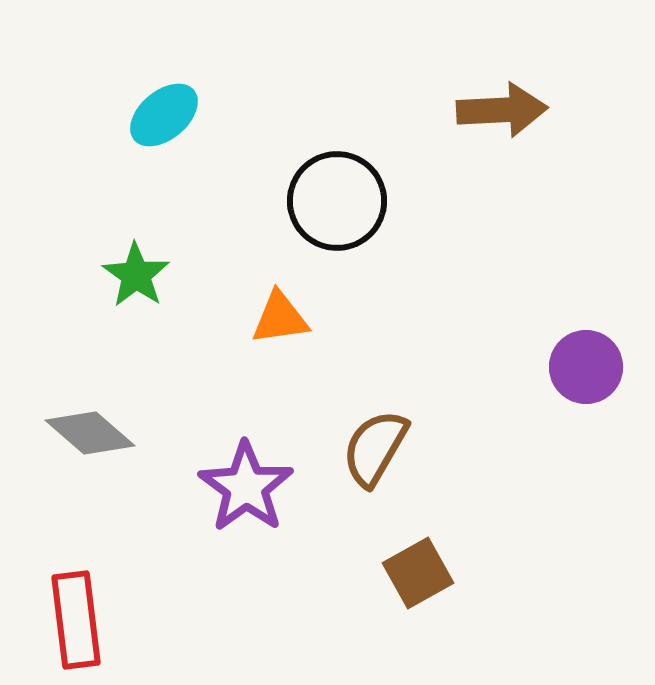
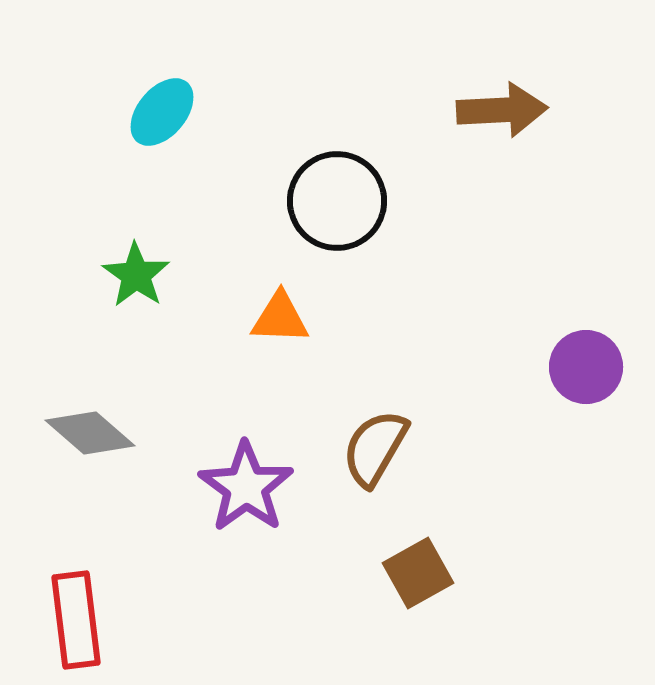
cyan ellipse: moved 2 px left, 3 px up; rotated 10 degrees counterclockwise
orange triangle: rotated 10 degrees clockwise
